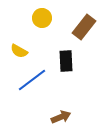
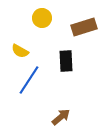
brown rectangle: rotated 35 degrees clockwise
yellow semicircle: moved 1 px right
blue line: moved 3 px left; rotated 20 degrees counterclockwise
brown arrow: rotated 18 degrees counterclockwise
